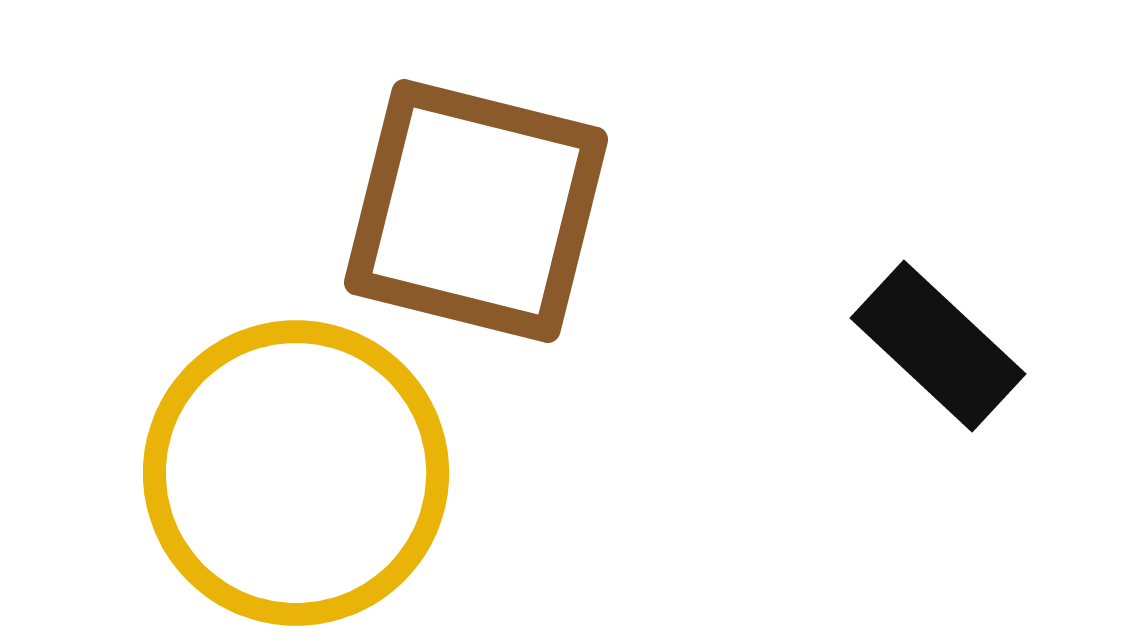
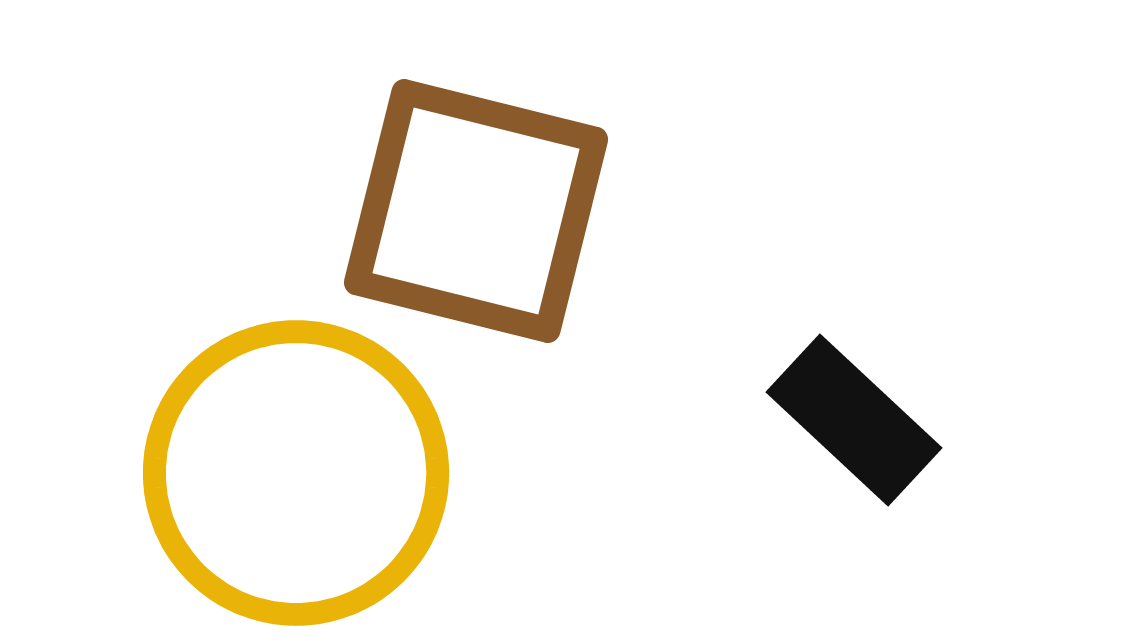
black rectangle: moved 84 px left, 74 px down
